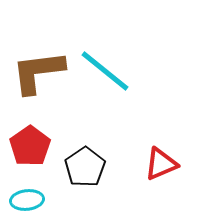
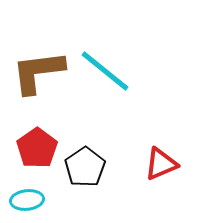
red pentagon: moved 7 px right, 2 px down
